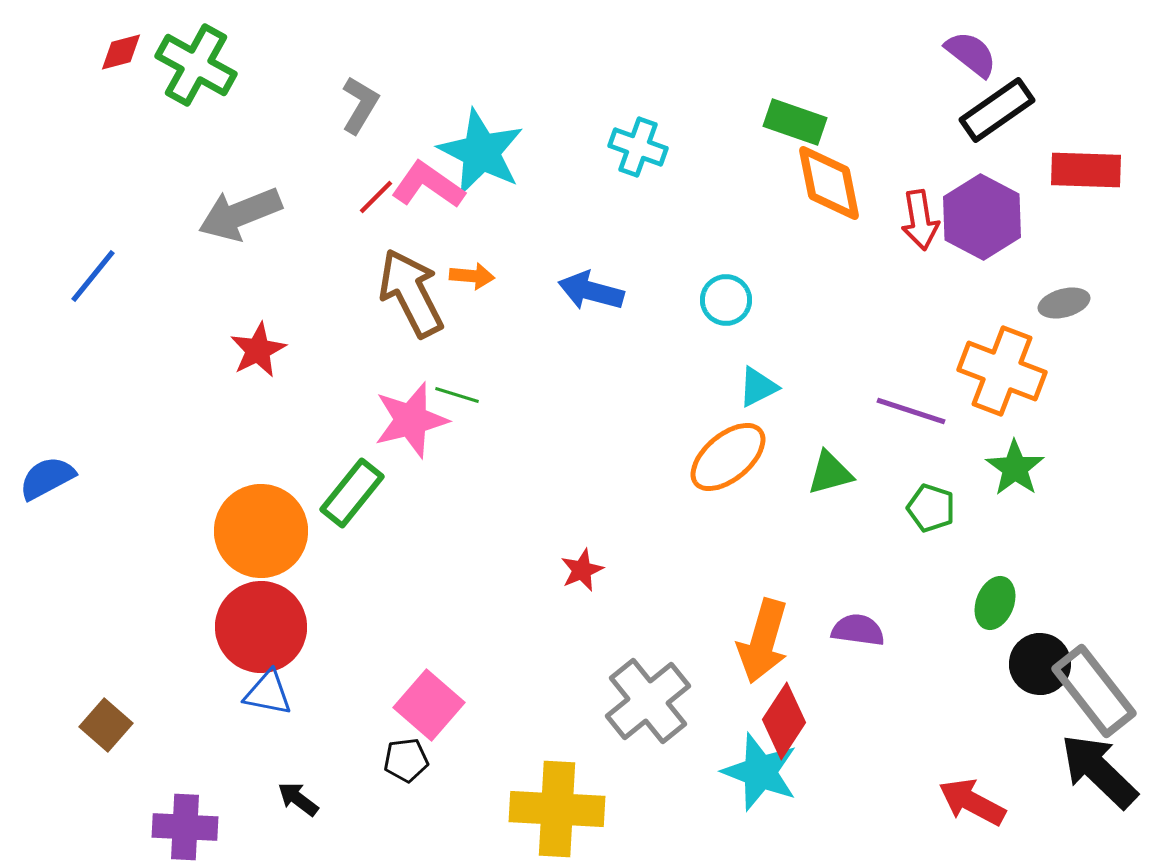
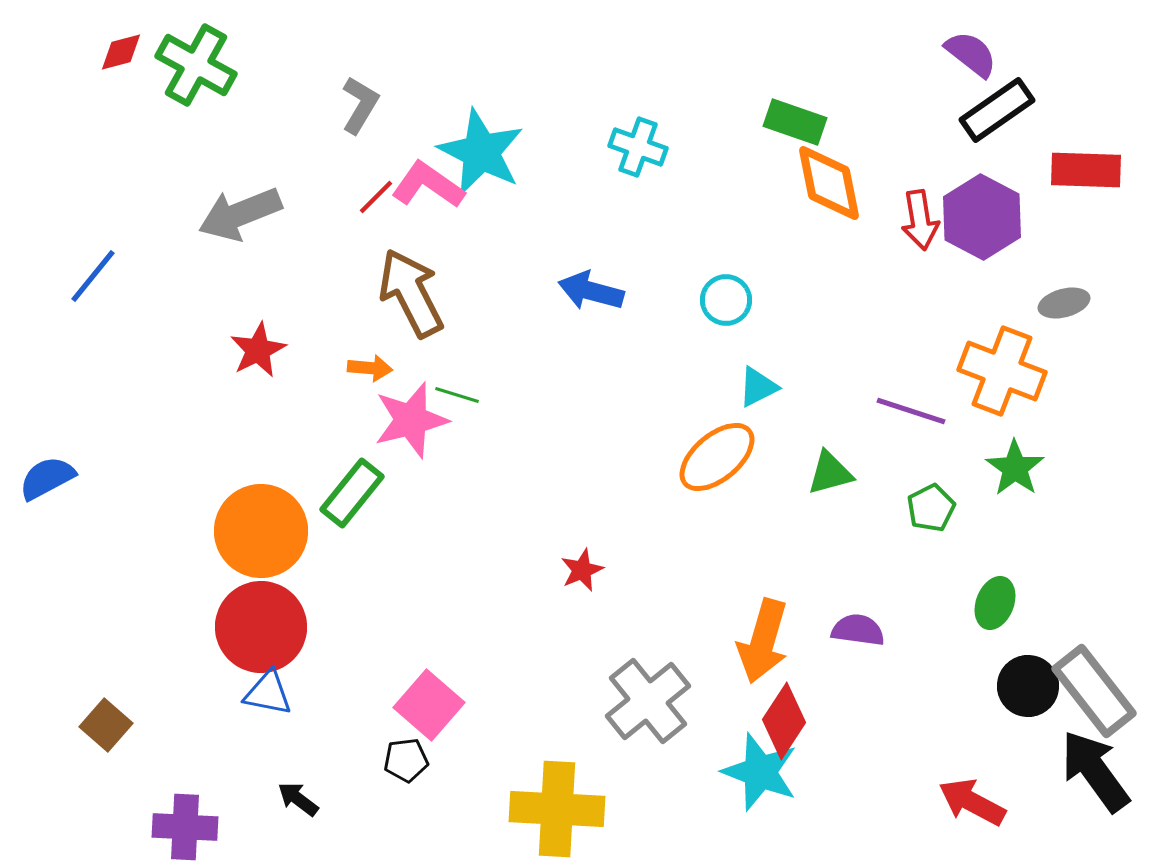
orange arrow at (472, 276): moved 102 px left, 92 px down
orange ellipse at (728, 457): moved 11 px left
green pentagon at (931, 508): rotated 27 degrees clockwise
black circle at (1040, 664): moved 12 px left, 22 px down
black arrow at (1099, 771): moved 4 px left; rotated 10 degrees clockwise
